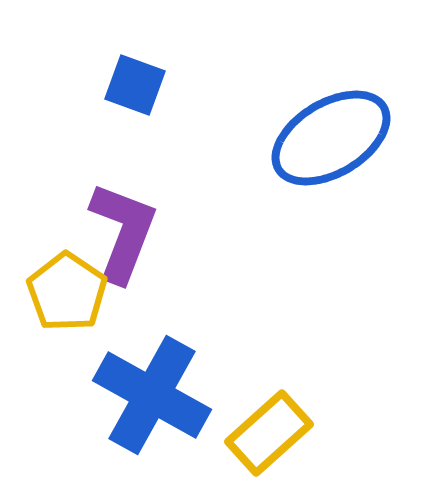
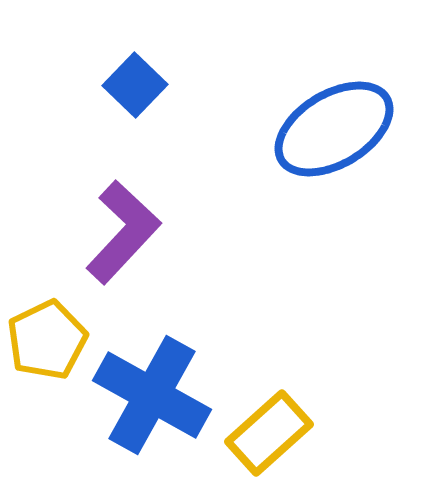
blue square: rotated 24 degrees clockwise
blue ellipse: moved 3 px right, 9 px up
purple L-shape: rotated 22 degrees clockwise
yellow pentagon: moved 20 px left, 48 px down; rotated 12 degrees clockwise
